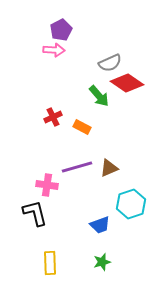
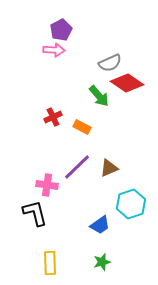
purple line: rotated 28 degrees counterclockwise
blue trapezoid: rotated 15 degrees counterclockwise
